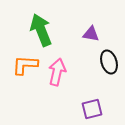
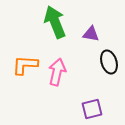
green arrow: moved 14 px right, 8 px up
